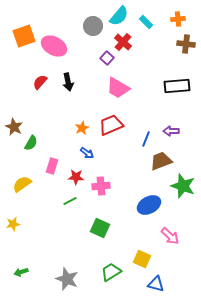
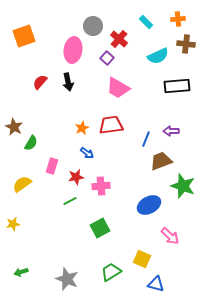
cyan semicircle: moved 39 px right, 40 px down; rotated 25 degrees clockwise
red cross: moved 4 px left, 3 px up
pink ellipse: moved 19 px right, 4 px down; rotated 70 degrees clockwise
red trapezoid: rotated 15 degrees clockwise
red star: rotated 14 degrees counterclockwise
green square: rotated 36 degrees clockwise
